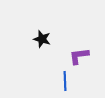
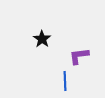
black star: rotated 18 degrees clockwise
